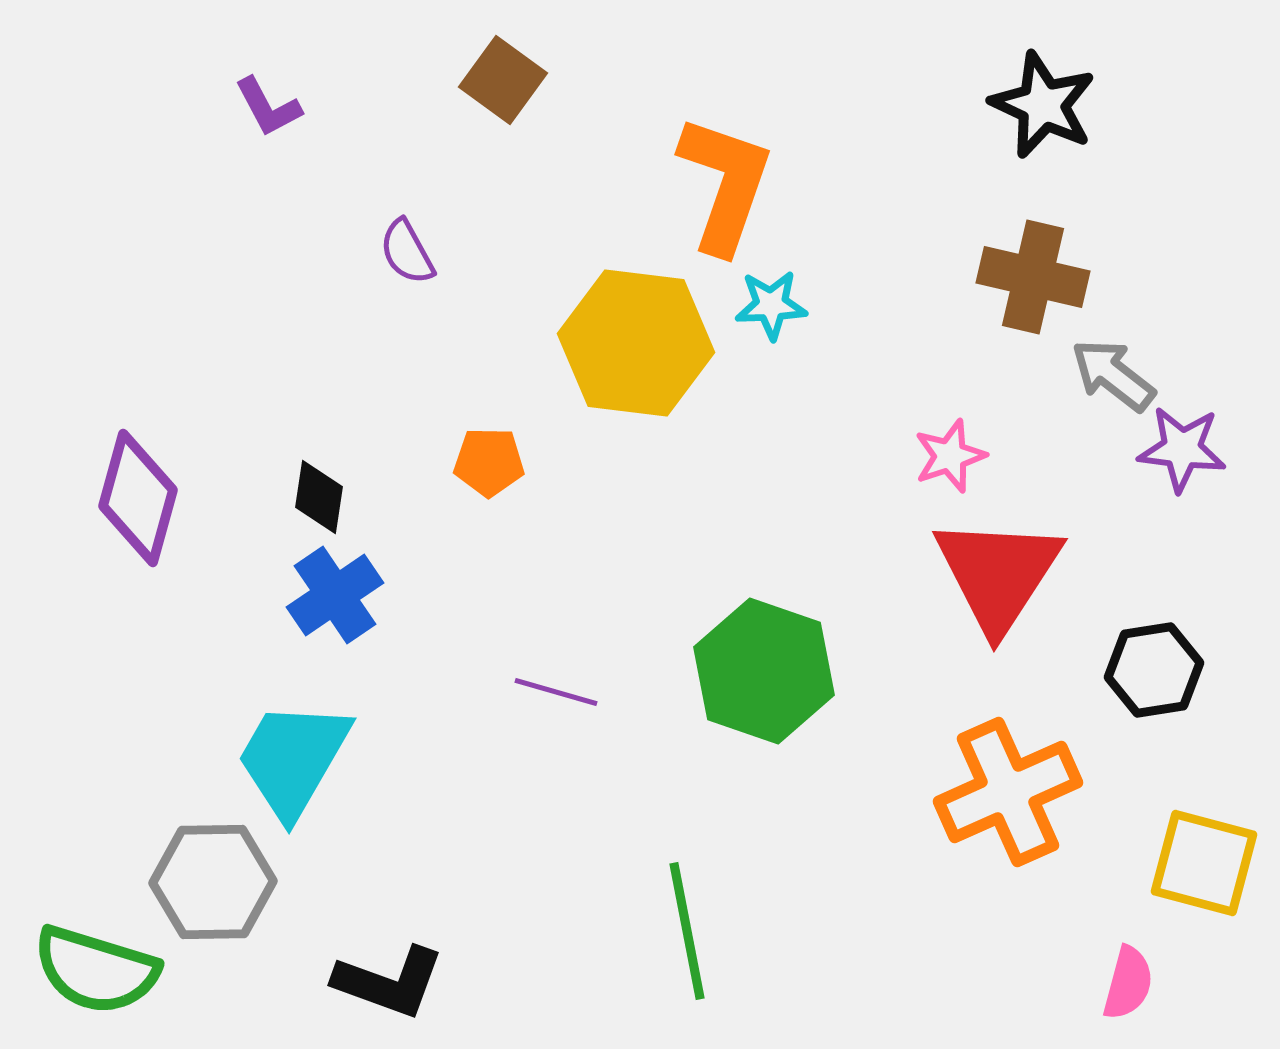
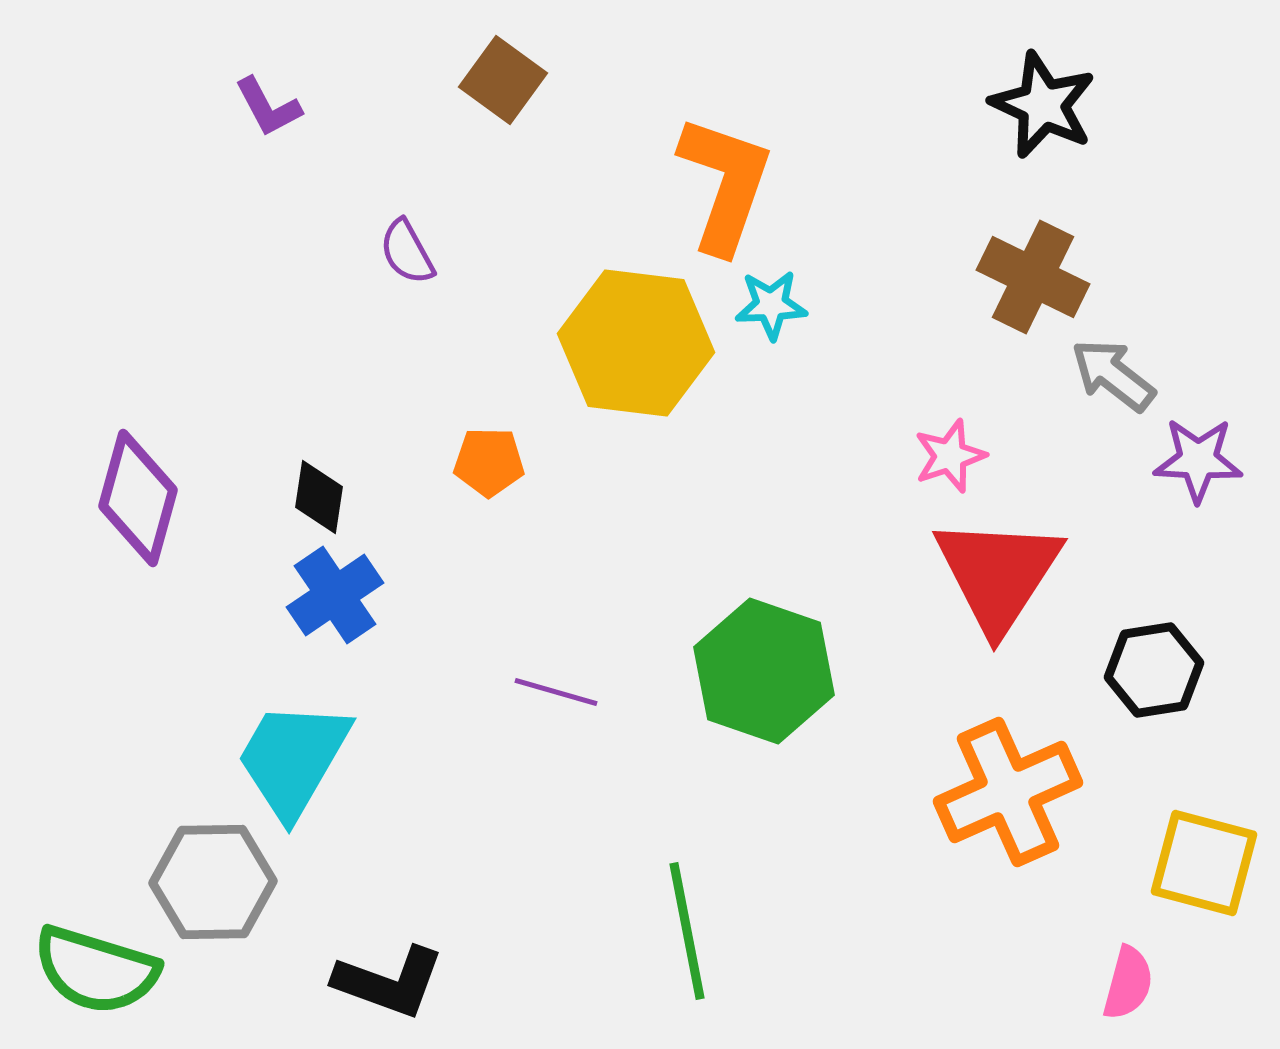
brown cross: rotated 13 degrees clockwise
purple star: moved 16 px right, 11 px down; rotated 4 degrees counterclockwise
